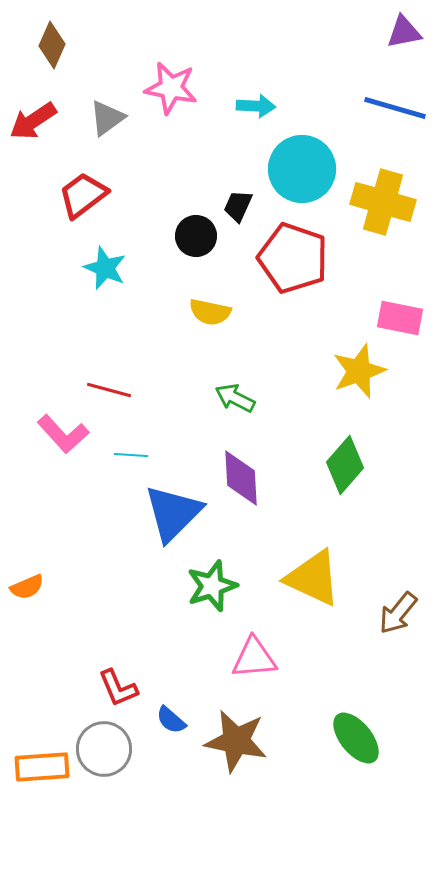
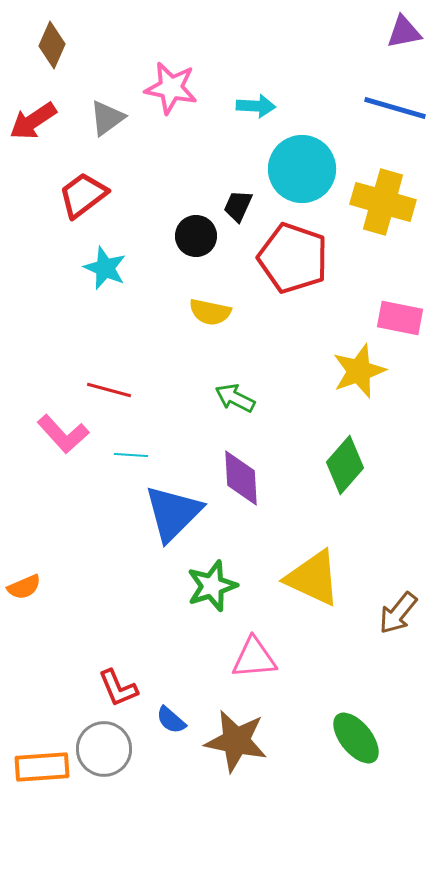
orange semicircle: moved 3 px left
